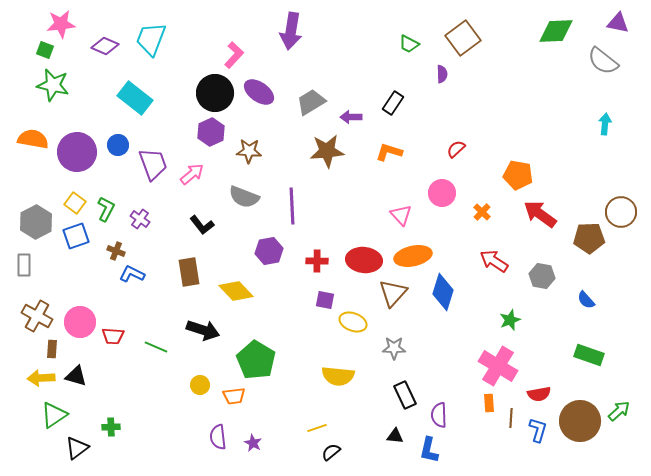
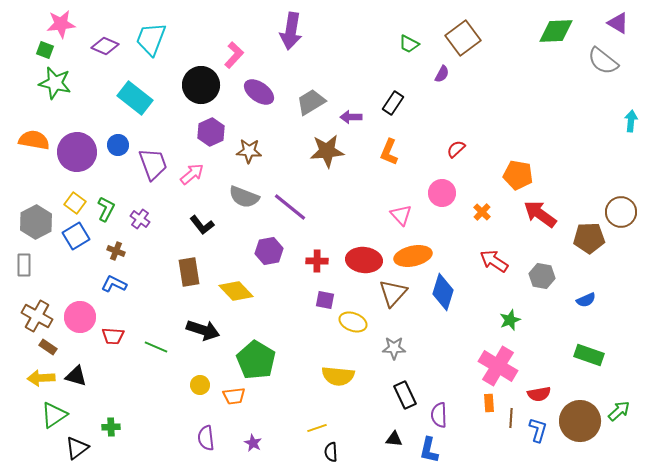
purple triangle at (618, 23): rotated 20 degrees clockwise
purple semicircle at (442, 74): rotated 30 degrees clockwise
green star at (53, 85): moved 2 px right, 2 px up
black circle at (215, 93): moved 14 px left, 8 px up
cyan arrow at (605, 124): moved 26 px right, 3 px up
orange semicircle at (33, 139): moved 1 px right, 1 px down
orange L-shape at (389, 152): rotated 84 degrees counterclockwise
purple line at (292, 206): moved 2 px left, 1 px down; rotated 48 degrees counterclockwise
blue square at (76, 236): rotated 12 degrees counterclockwise
blue L-shape at (132, 274): moved 18 px left, 10 px down
blue semicircle at (586, 300): rotated 72 degrees counterclockwise
pink circle at (80, 322): moved 5 px up
brown rectangle at (52, 349): moved 4 px left, 2 px up; rotated 60 degrees counterclockwise
black triangle at (395, 436): moved 1 px left, 3 px down
purple semicircle at (218, 437): moved 12 px left, 1 px down
black semicircle at (331, 452): rotated 54 degrees counterclockwise
